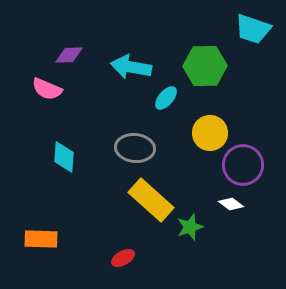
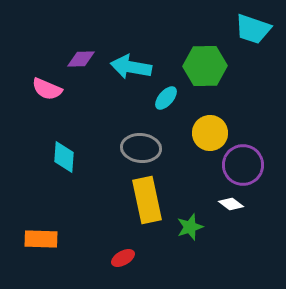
purple diamond: moved 12 px right, 4 px down
gray ellipse: moved 6 px right
yellow rectangle: moved 4 px left; rotated 36 degrees clockwise
